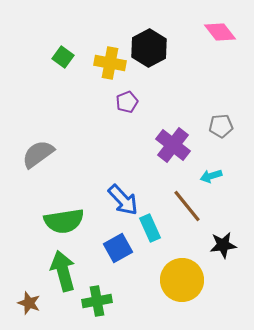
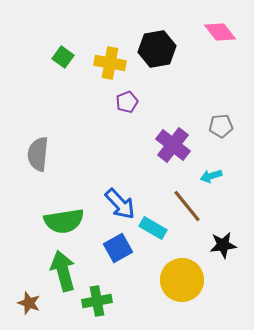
black hexagon: moved 8 px right, 1 px down; rotated 18 degrees clockwise
gray semicircle: rotated 48 degrees counterclockwise
blue arrow: moved 3 px left, 4 px down
cyan rectangle: moved 3 px right; rotated 36 degrees counterclockwise
